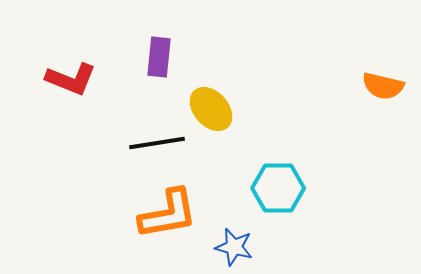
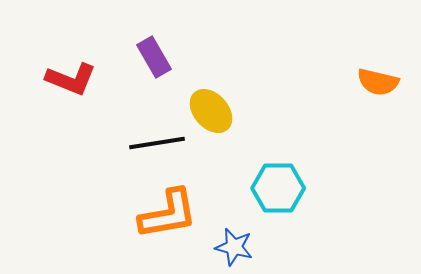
purple rectangle: moved 5 px left; rotated 36 degrees counterclockwise
orange semicircle: moved 5 px left, 4 px up
yellow ellipse: moved 2 px down
